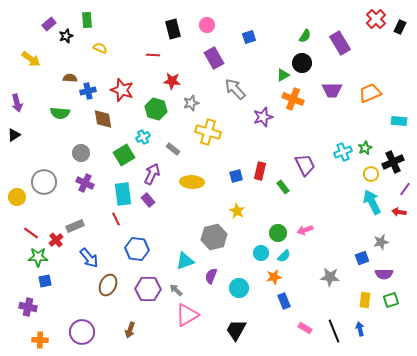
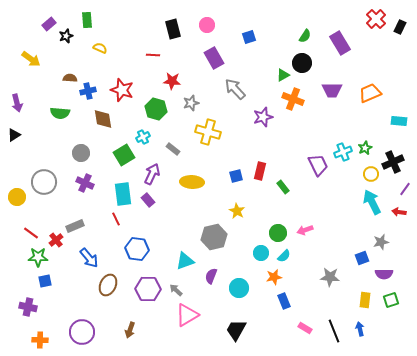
purple trapezoid at (305, 165): moved 13 px right
